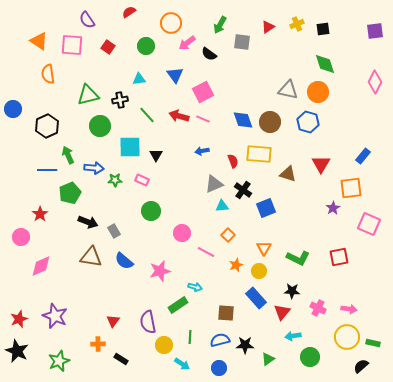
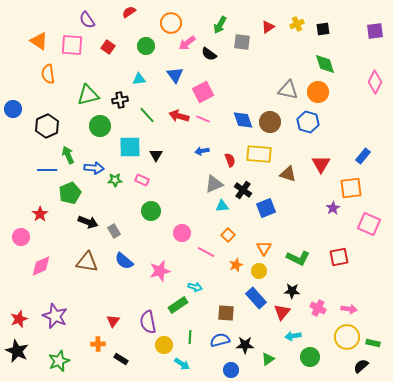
red semicircle at (233, 161): moved 3 px left, 1 px up
brown triangle at (91, 257): moved 4 px left, 5 px down
blue circle at (219, 368): moved 12 px right, 2 px down
